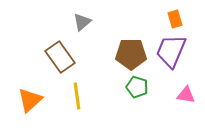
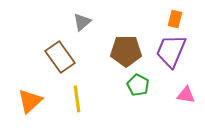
orange rectangle: rotated 30 degrees clockwise
brown pentagon: moved 5 px left, 3 px up
green pentagon: moved 1 px right, 2 px up; rotated 10 degrees clockwise
yellow line: moved 3 px down
orange triangle: moved 1 px down
